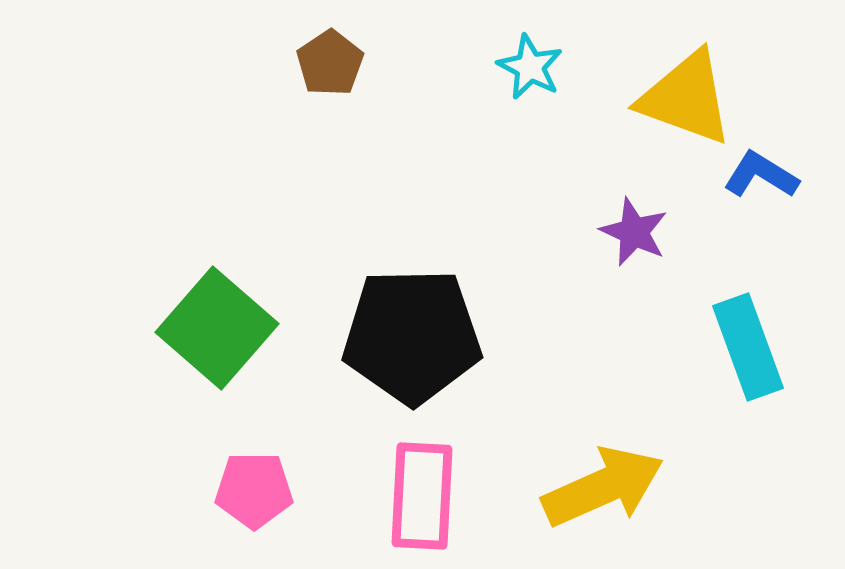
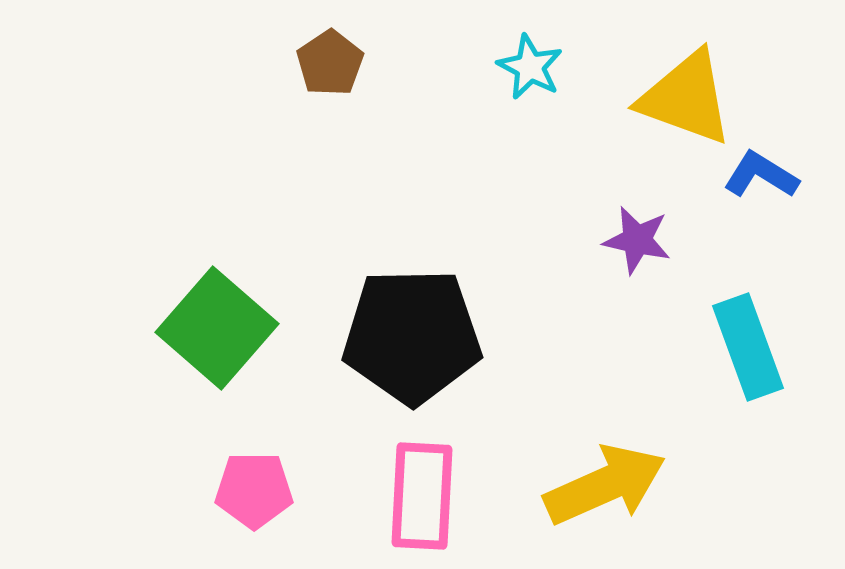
purple star: moved 3 px right, 8 px down; rotated 12 degrees counterclockwise
yellow arrow: moved 2 px right, 2 px up
